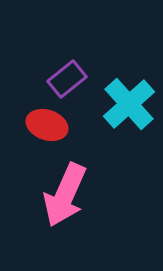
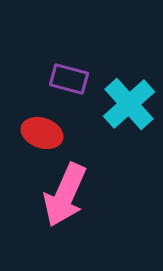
purple rectangle: moved 2 px right; rotated 54 degrees clockwise
red ellipse: moved 5 px left, 8 px down
